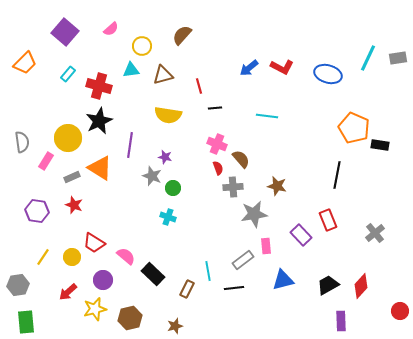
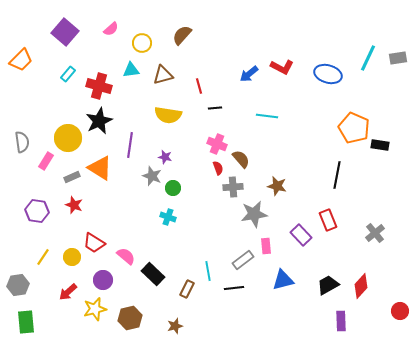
yellow circle at (142, 46): moved 3 px up
orange trapezoid at (25, 63): moved 4 px left, 3 px up
blue arrow at (249, 68): moved 6 px down
